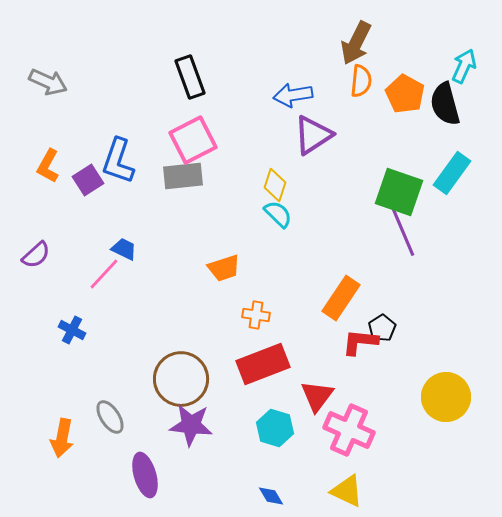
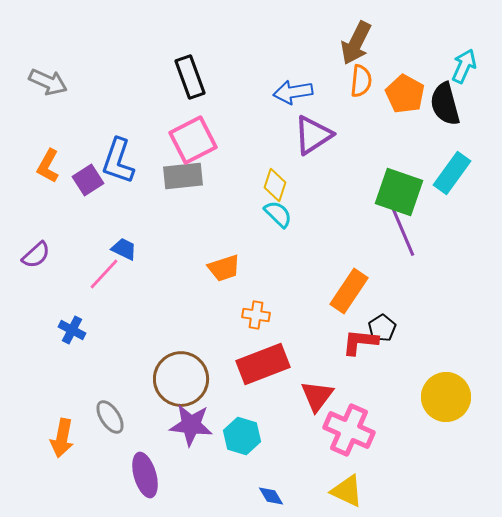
blue arrow: moved 3 px up
orange rectangle: moved 8 px right, 7 px up
cyan hexagon: moved 33 px left, 8 px down
